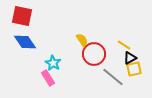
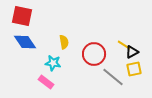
yellow semicircle: moved 18 px left, 2 px down; rotated 24 degrees clockwise
black triangle: moved 2 px right, 6 px up
cyan star: rotated 21 degrees counterclockwise
pink rectangle: moved 2 px left, 4 px down; rotated 21 degrees counterclockwise
